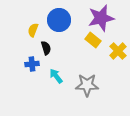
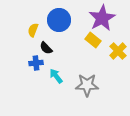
purple star: moved 1 px right; rotated 16 degrees counterclockwise
black semicircle: rotated 152 degrees clockwise
blue cross: moved 4 px right, 1 px up
